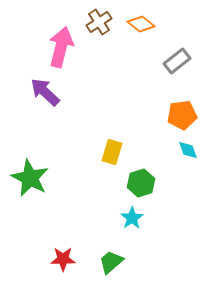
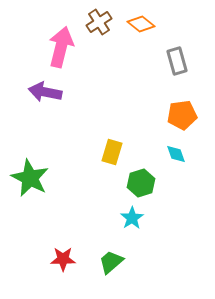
gray rectangle: rotated 68 degrees counterclockwise
purple arrow: rotated 32 degrees counterclockwise
cyan diamond: moved 12 px left, 4 px down
